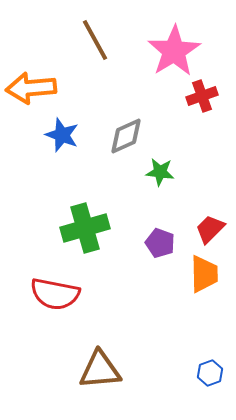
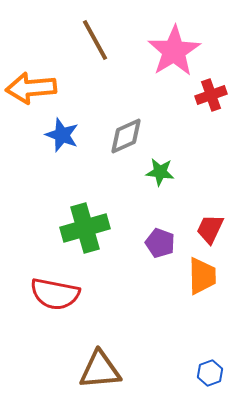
red cross: moved 9 px right, 1 px up
red trapezoid: rotated 20 degrees counterclockwise
orange trapezoid: moved 2 px left, 2 px down
